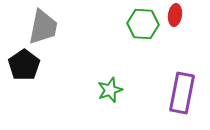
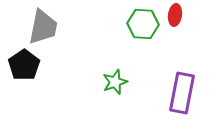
green star: moved 5 px right, 8 px up
